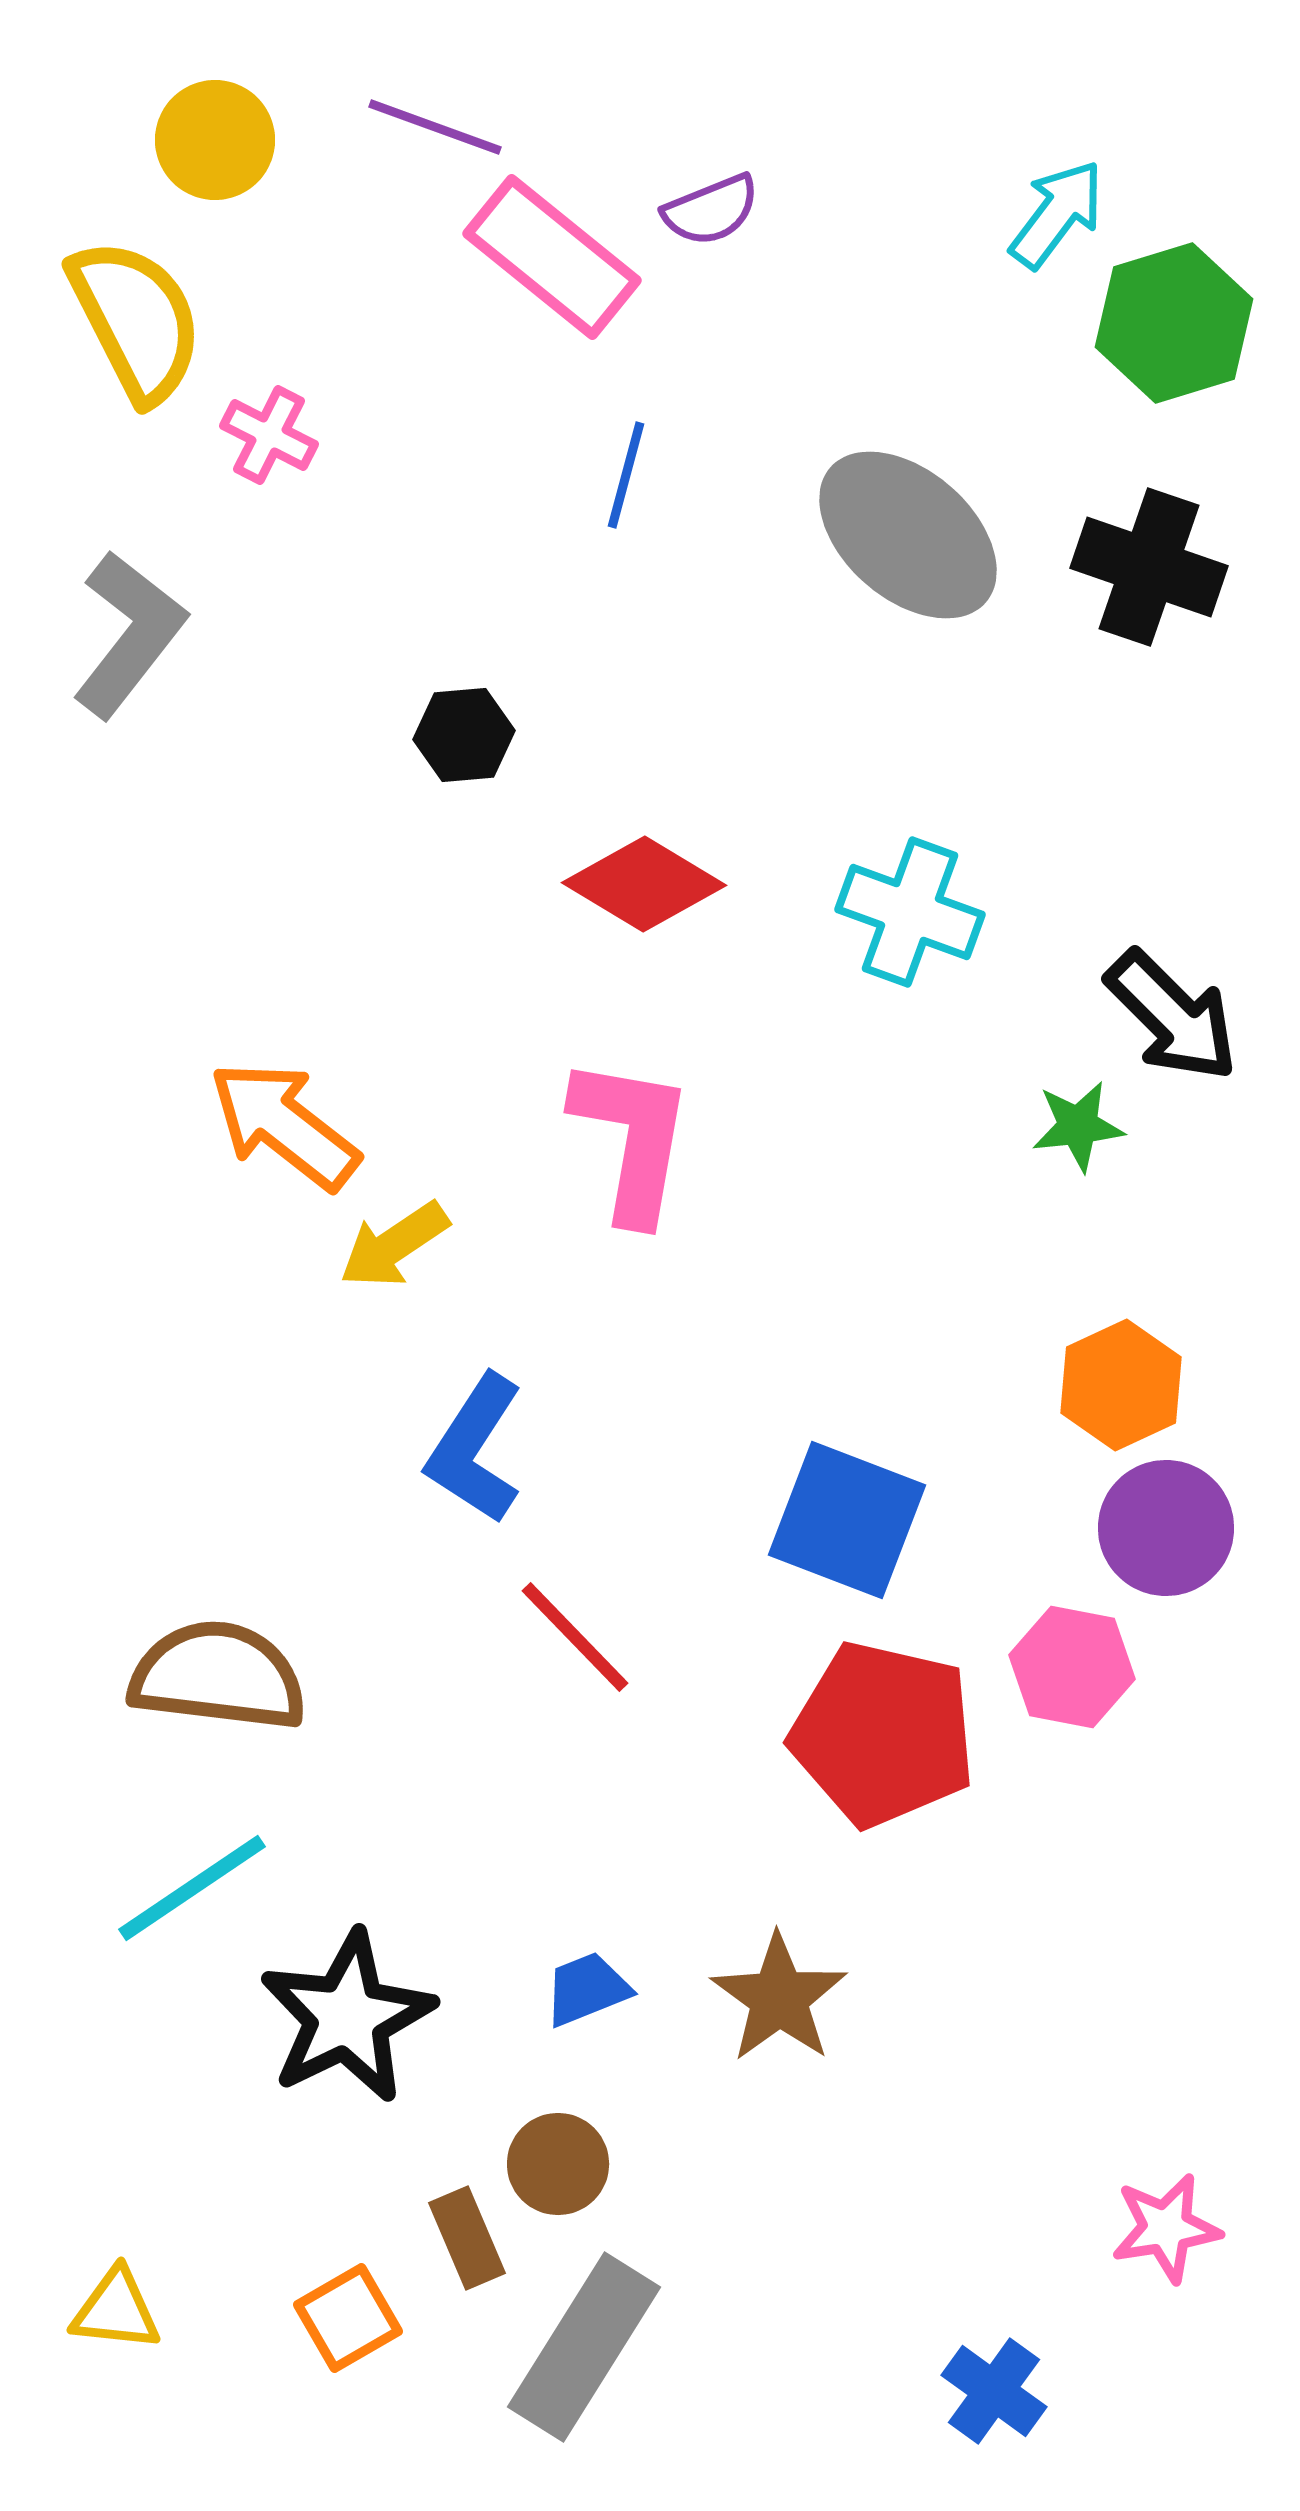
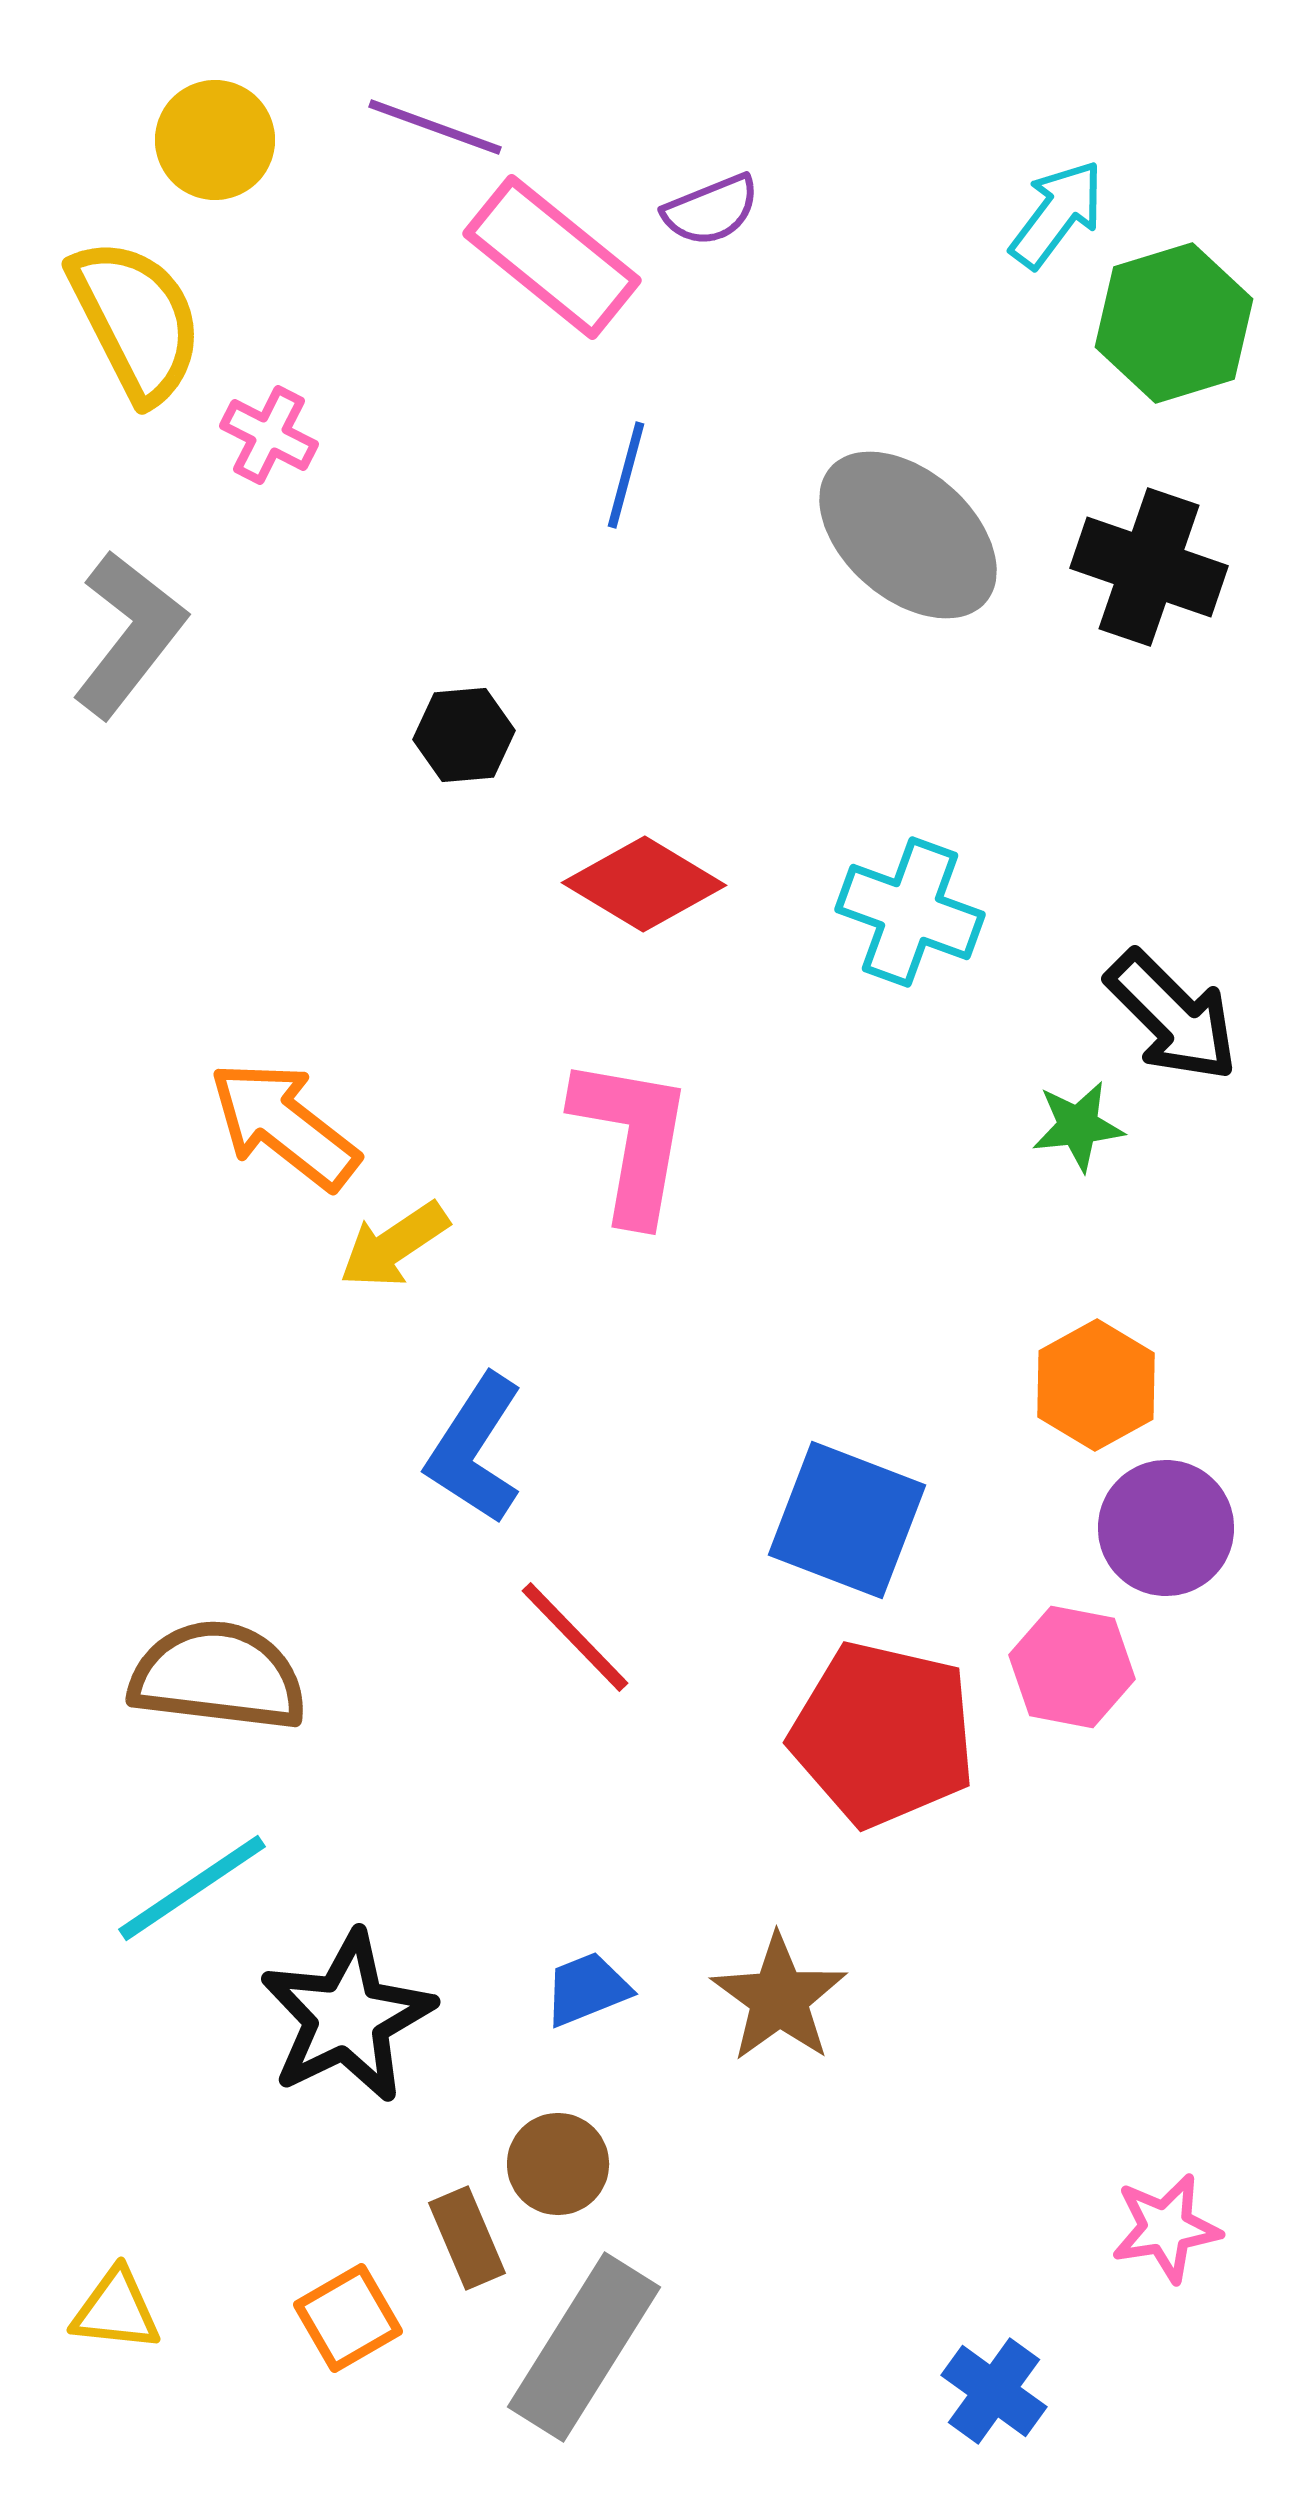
orange hexagon: moved 25 px left; rotated 4 degrees counterclockwise
